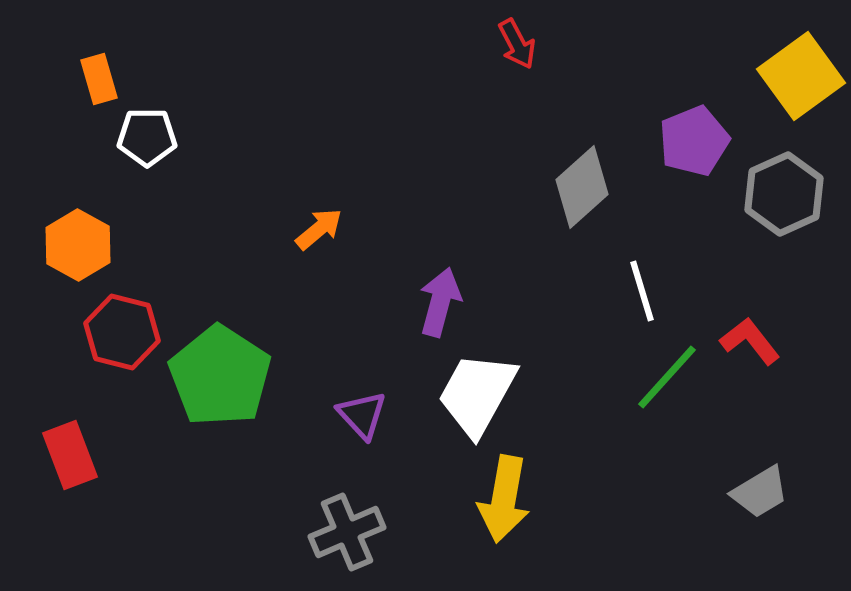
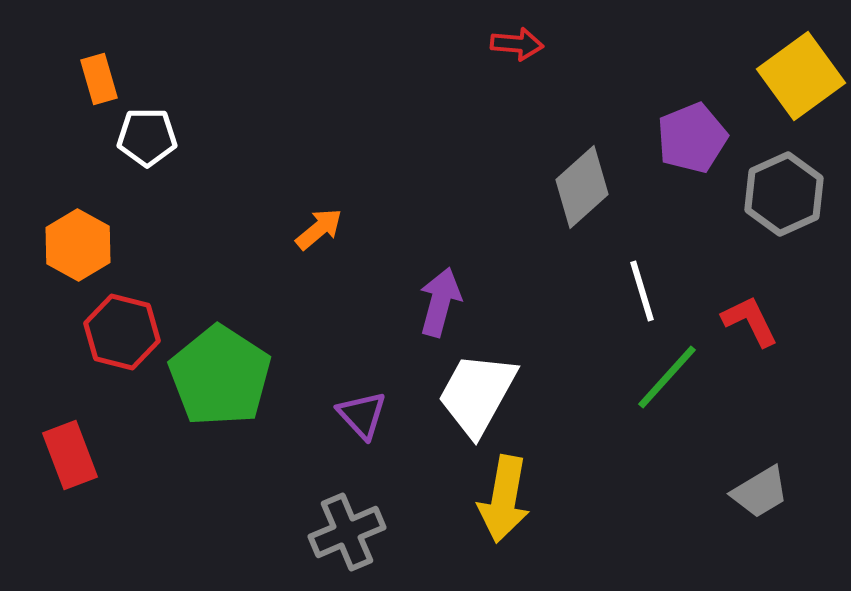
red arrow: rotated 57 degrees counterclockwise
purple pentagon: moved 2 px left, 3 px up
red L-shape: moved 20 px up; rotated 12 degrees clockwise
